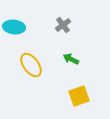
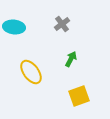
gray cross: moved 1 px left, 1 px up
green arrow: rotated 91 degrees clockwise
yellow ellipse: moved 7 px down
